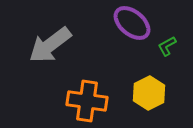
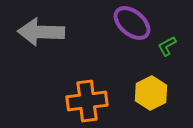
gray arrow: moved 9 px left, 13 px up; rotated 39 degrees clockwise
yellow hexagon: moved 2 px right
orange cross: rotated 15 degrees counterclockwise
